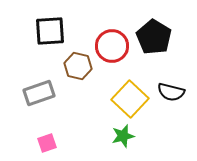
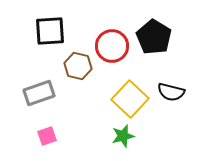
pink square: moved 7 px up
